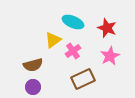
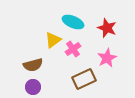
pink cross: moved 2 px up
pink star: moved 3 px left, 2 px down
brown rectangle: moved 1 px right
